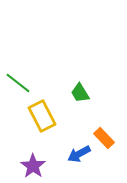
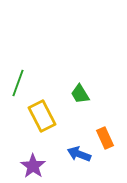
green line: rotated 72 degrees clockwise
green trapezoid: moved 1 px down
orange rectangle: moved 1 px right; rotated 20 degrees clockwise
blue arrow: rotated 50 degrees clockwise
